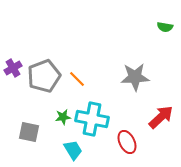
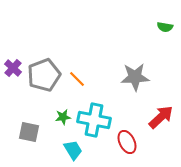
purple cross: rotated 18 degrees counterclockwise
gray pentagon: moved 1 px up
cyan cross: moved 2 px right, 1 px down
